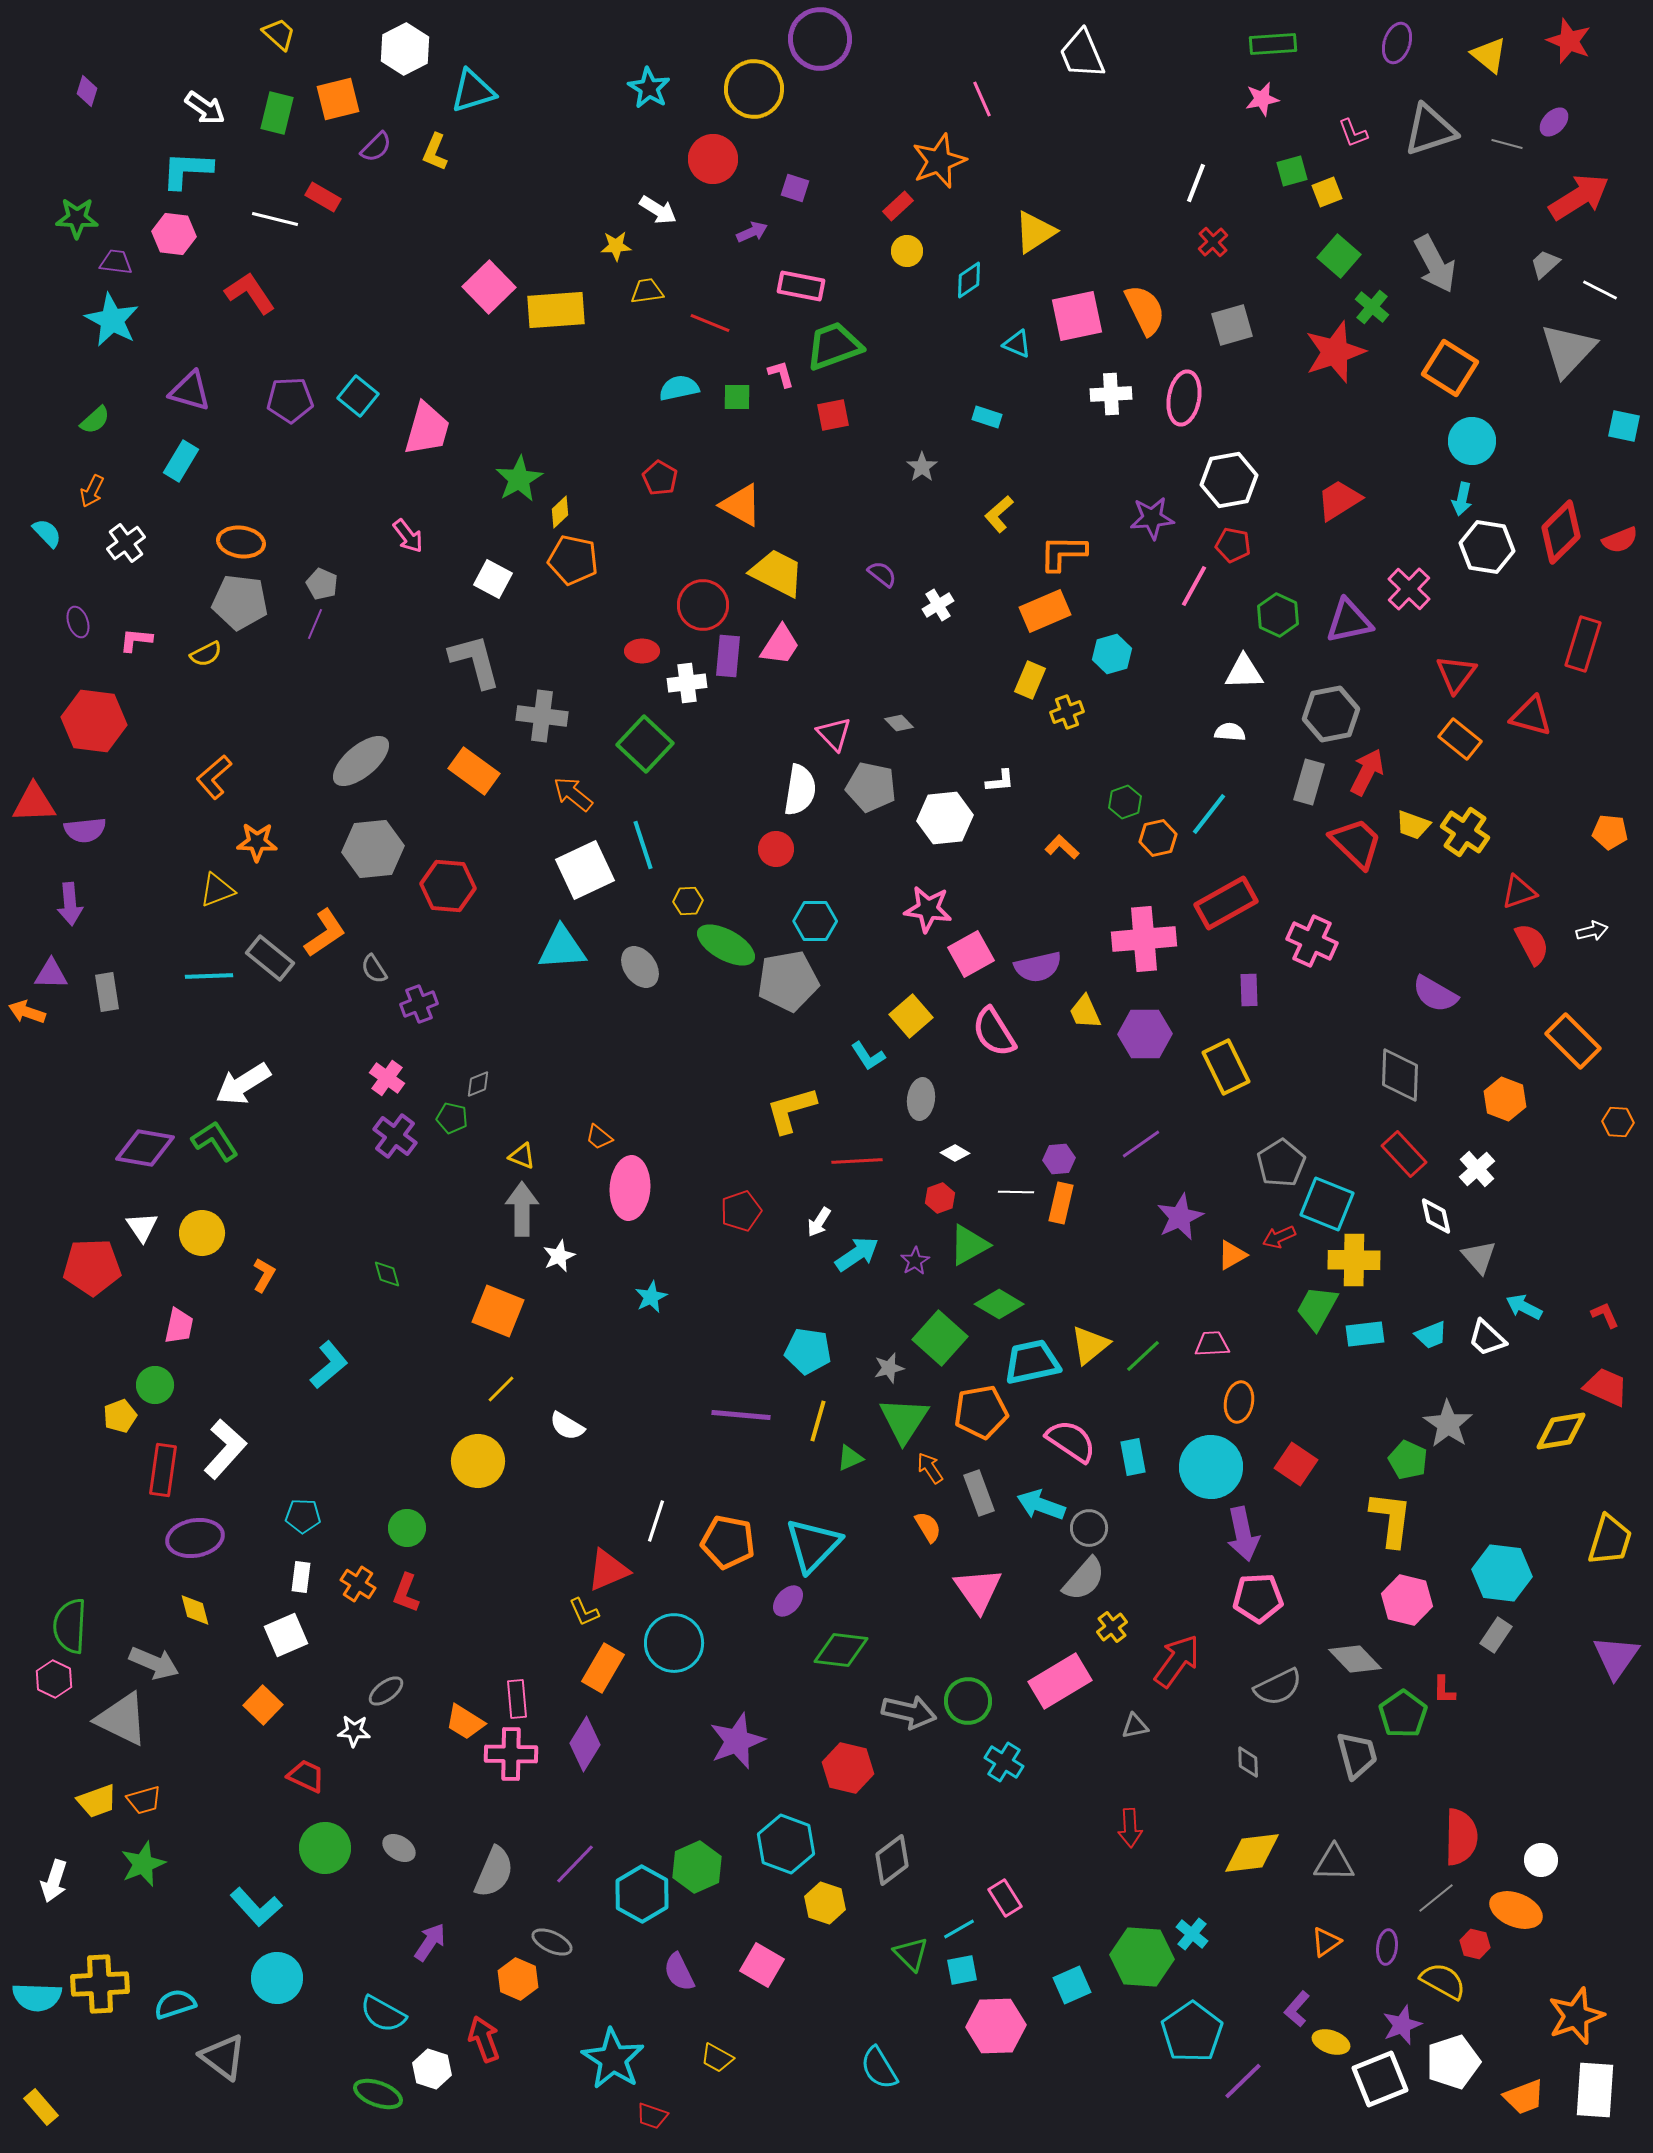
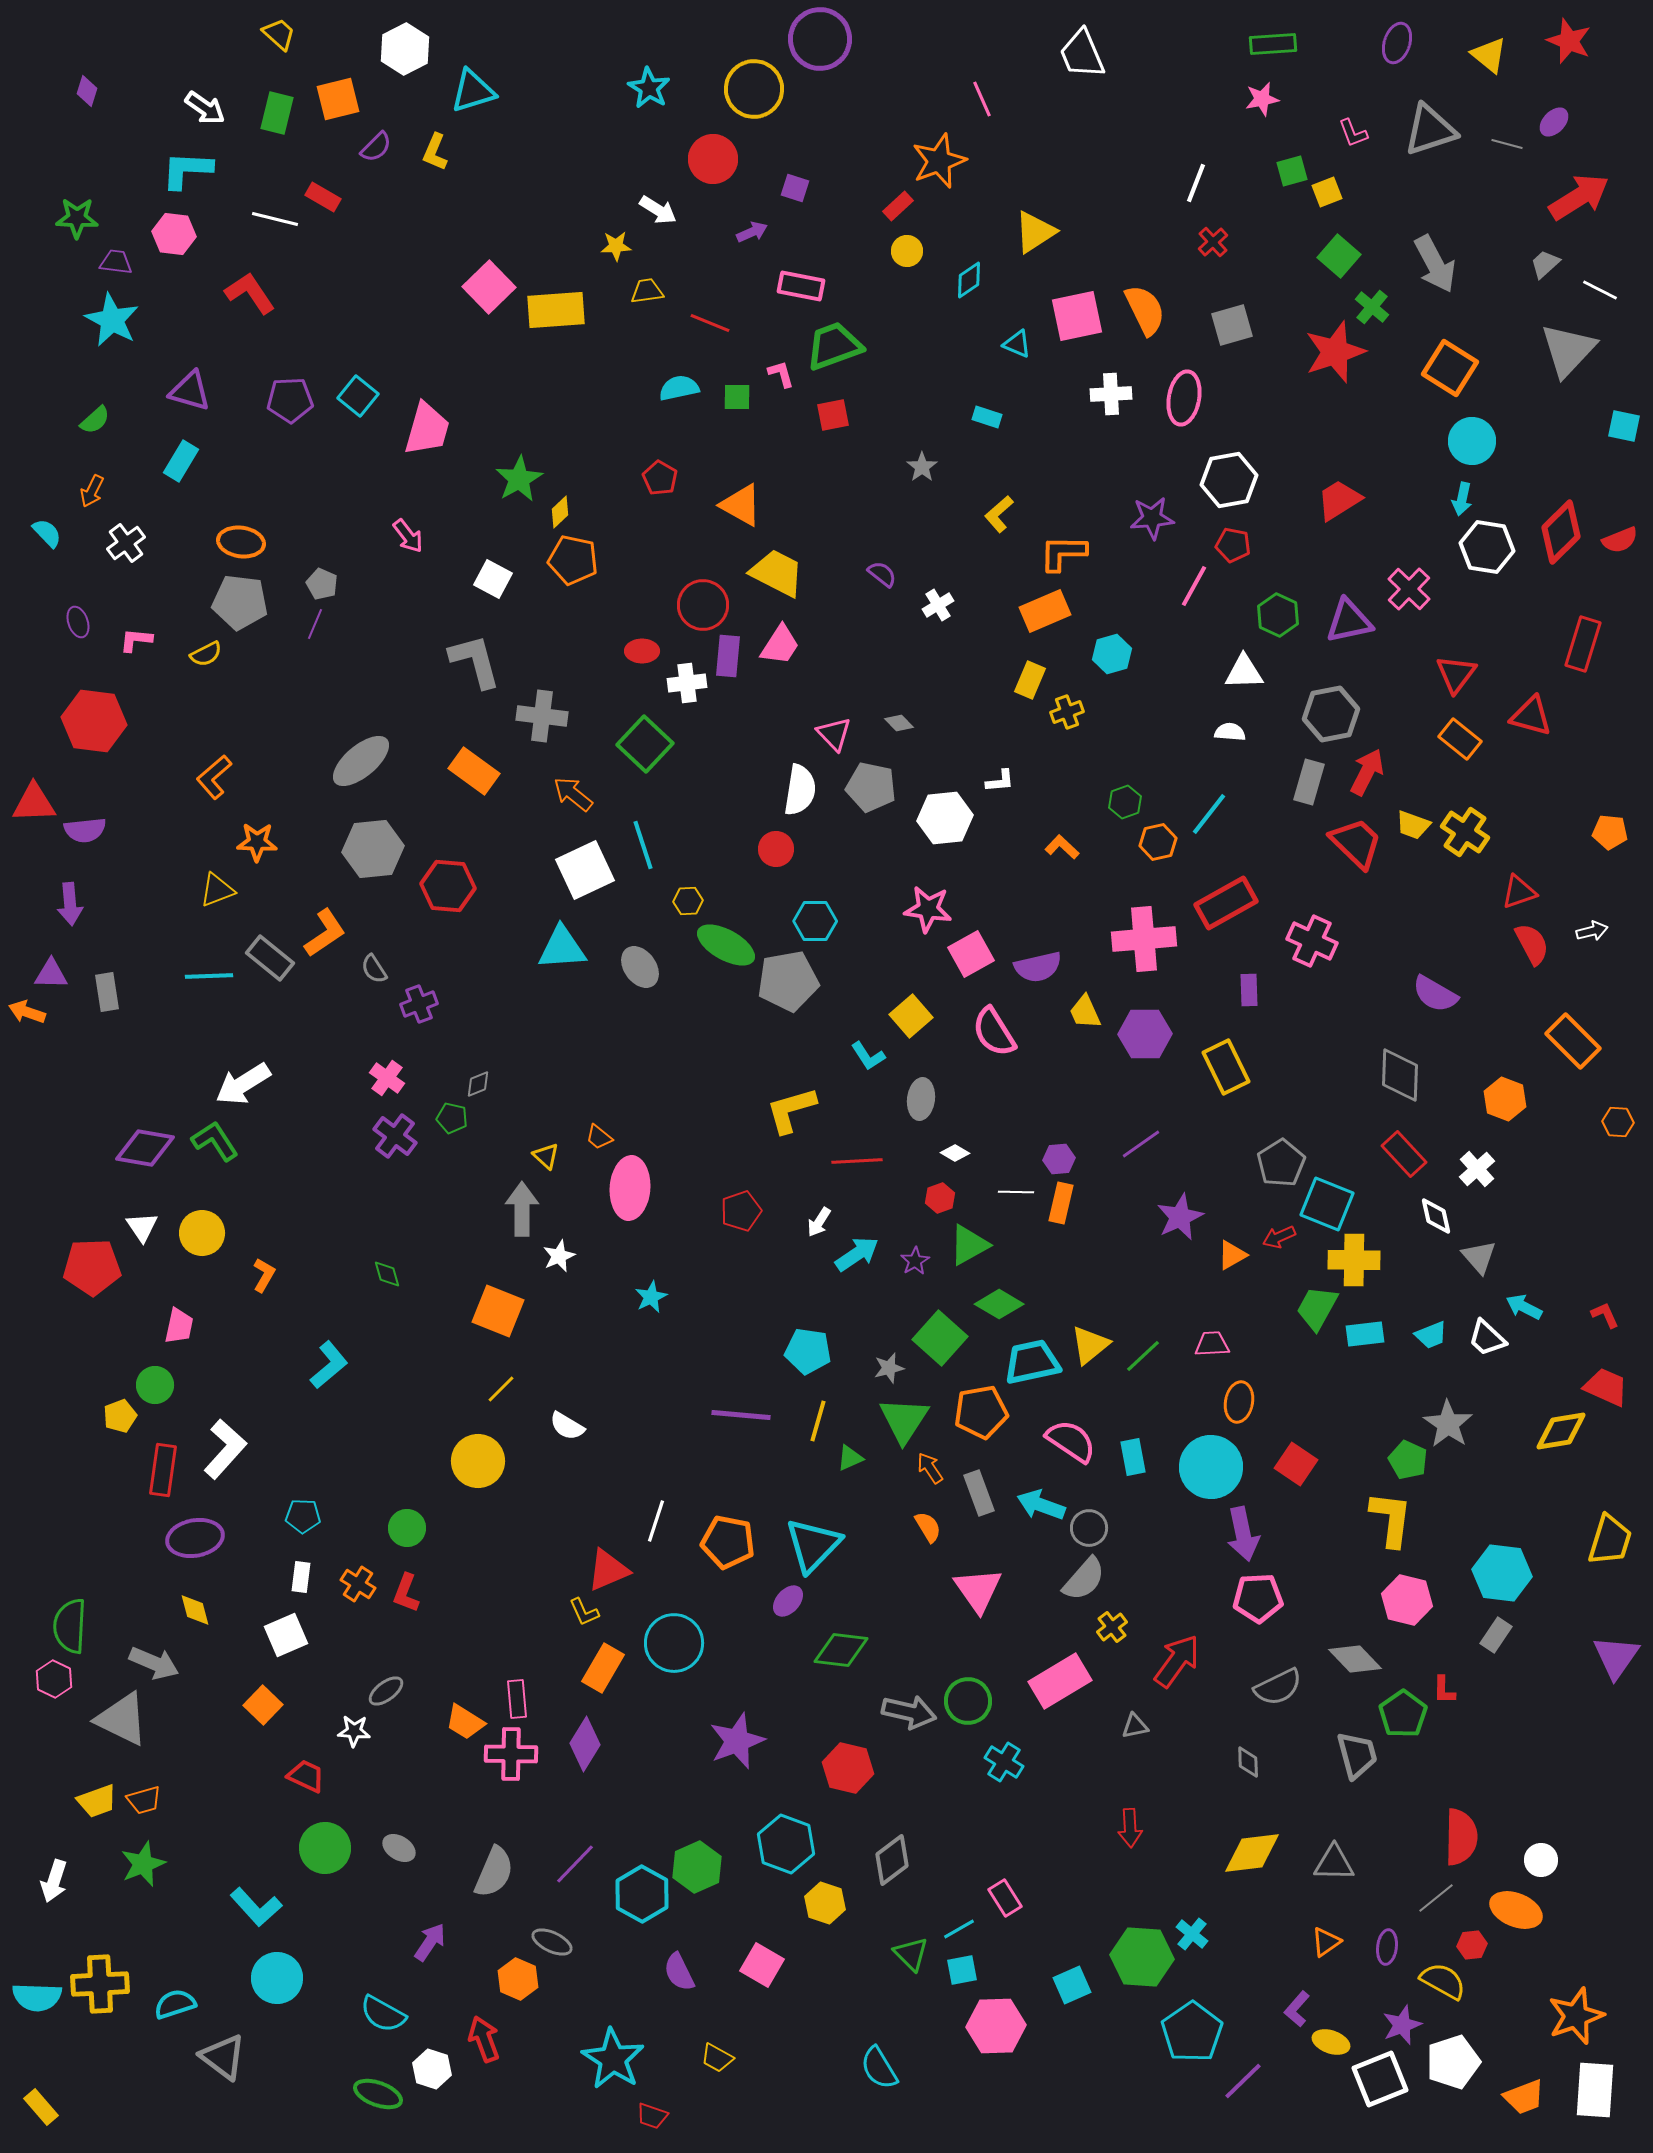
orange hexagon at (1158, 838): moved 4 px down
yellow triangle at (522, 1156): moved 24 px right; rotated 20 degrees clockwise
red hexagon at (1475, 1944): moved 3 px left, 1 px down; rotated 20 degrees counterclockwise
